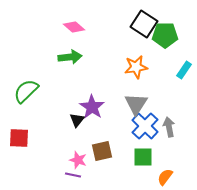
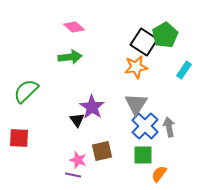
black square: moved 18 px down
green pentagon: rotated 30 degrees counterclockwise
black triangle: rotated 14 degrees counterclockwise
green square: moved 2 px up
orange semicircle: moved 6 px left, 3 px up
